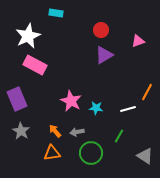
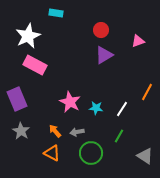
pink star: moved 1 px left, 1 px down
white line: moved 6 px left; rotated 42 degrees counterclockwise
orange triangle: rotated 36 degrees clockwise
